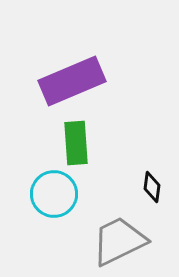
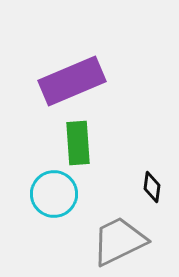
green rectangle: moved 2 px right
